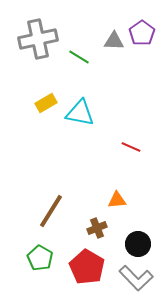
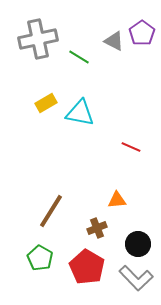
gray triangle: rotated 25 degrees clockwise
